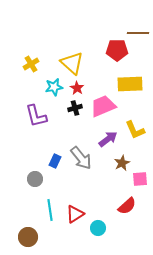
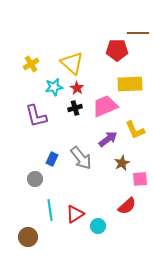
pink trapezoid: moved 2 px right
blue rectangle: moved 3 px left, 2 px up
cyan circle: moved 2 px up
